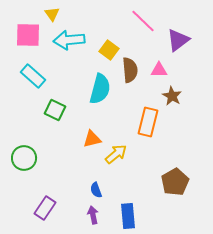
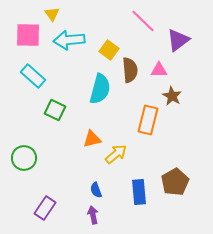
orange rectangle: moved 2 px up
blue rectangle: moved 11 px right, 24 px up
